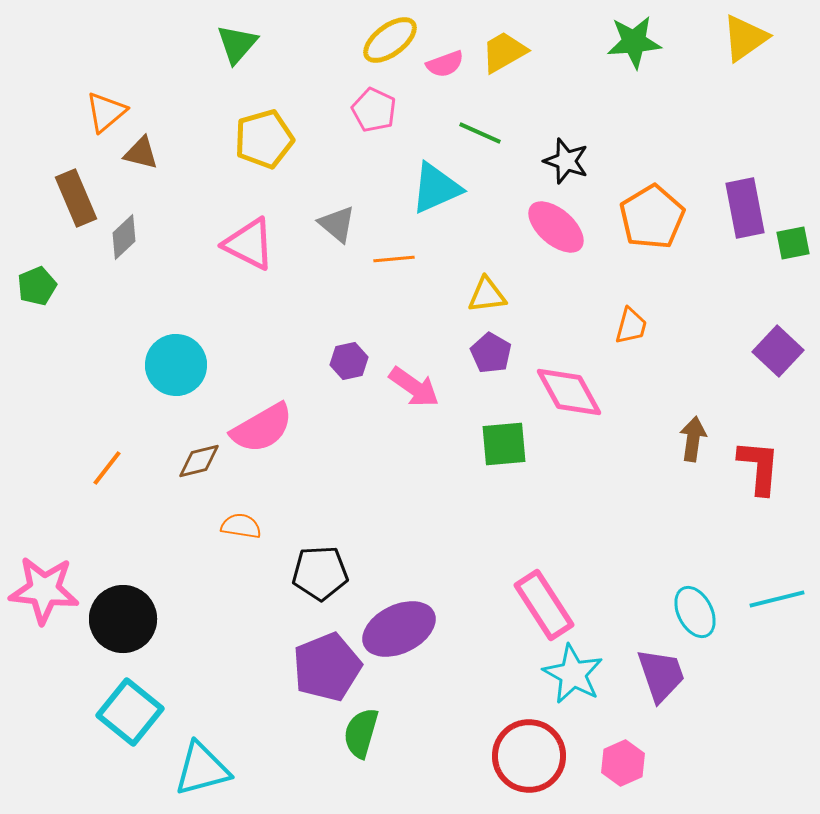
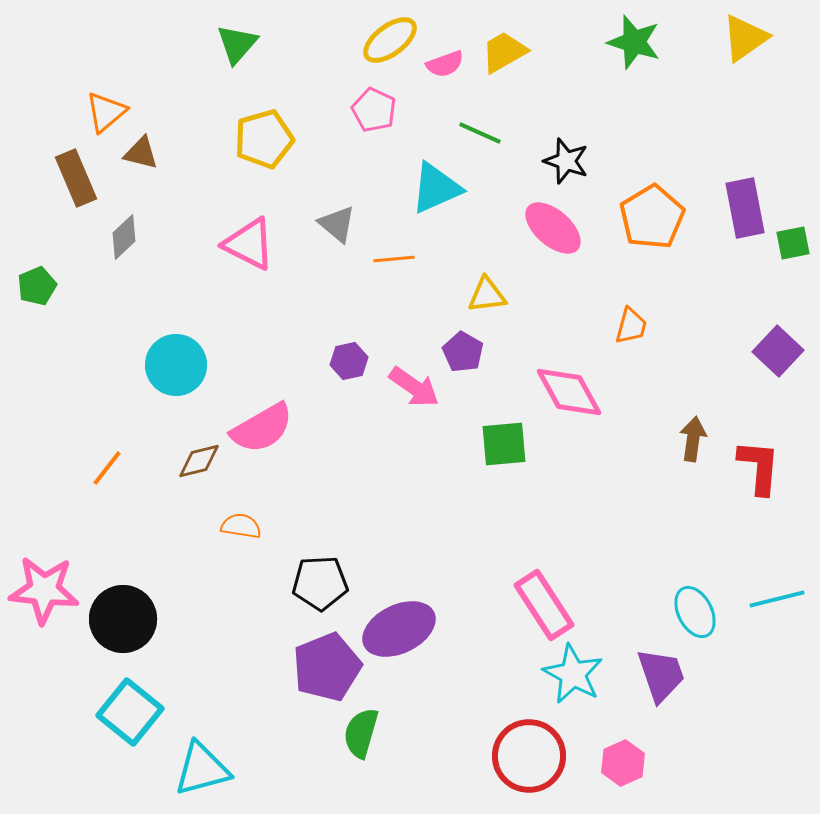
green star at (634, 42): rotated 22 degrees clockwise
brown rectangle at (76, 198): moved 20 px up
pink ellipse at (556, 227): moved 3 px left, 1 px down
purple pentagon at (491, 353): moved 28 px left, 1 px up
black pentagon at (320, 573): moved 10 px down
